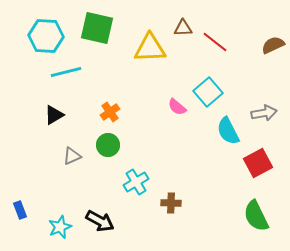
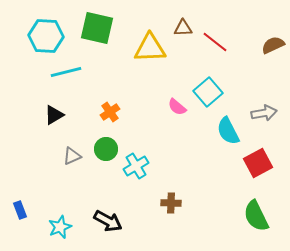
green circle: moved 2 px left, 4 px down
cyan cross: moved 16 px up
black arrow: moved 8 px right
